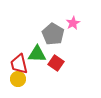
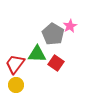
pink star: moved 3 px left, 3 px down
red trapezoid: moved 4 px left; rotated 50 degrees clockwise
yellow circle: moved 2 px left, 6 px down
